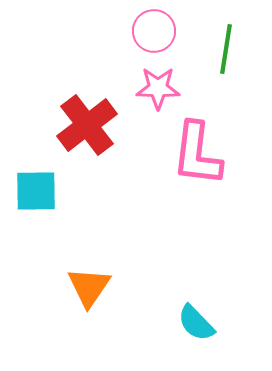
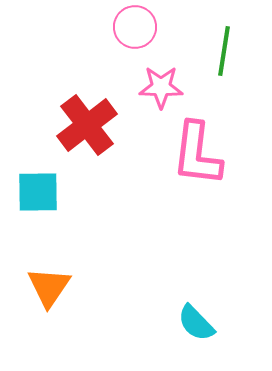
pink circle: moved 19 px left, 4 px up
green line: moved 2 px left, 2 px down
pink star: moved 3 px right, 1 px up
cyan square: moved 2 px right, 1 px down
orange triangle: moved 40 px left
